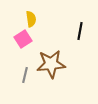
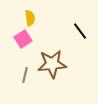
yellow semicircle: moved 1 px left, 1 px up
black line: rotated 48 degrees counterclockwise
brown star: moved 1 px right
